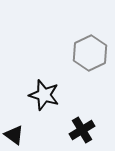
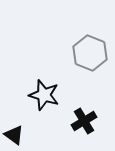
gray hexagon: rotated 12 degrees counterclockwise
black cross: moved 2 px right, 9 px up
